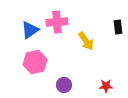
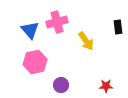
pink cross: rotated 10 degrees counterclockwise
blue triangle: rotated 36 degrees counterclockwise
purple circle: moved 3 px left
